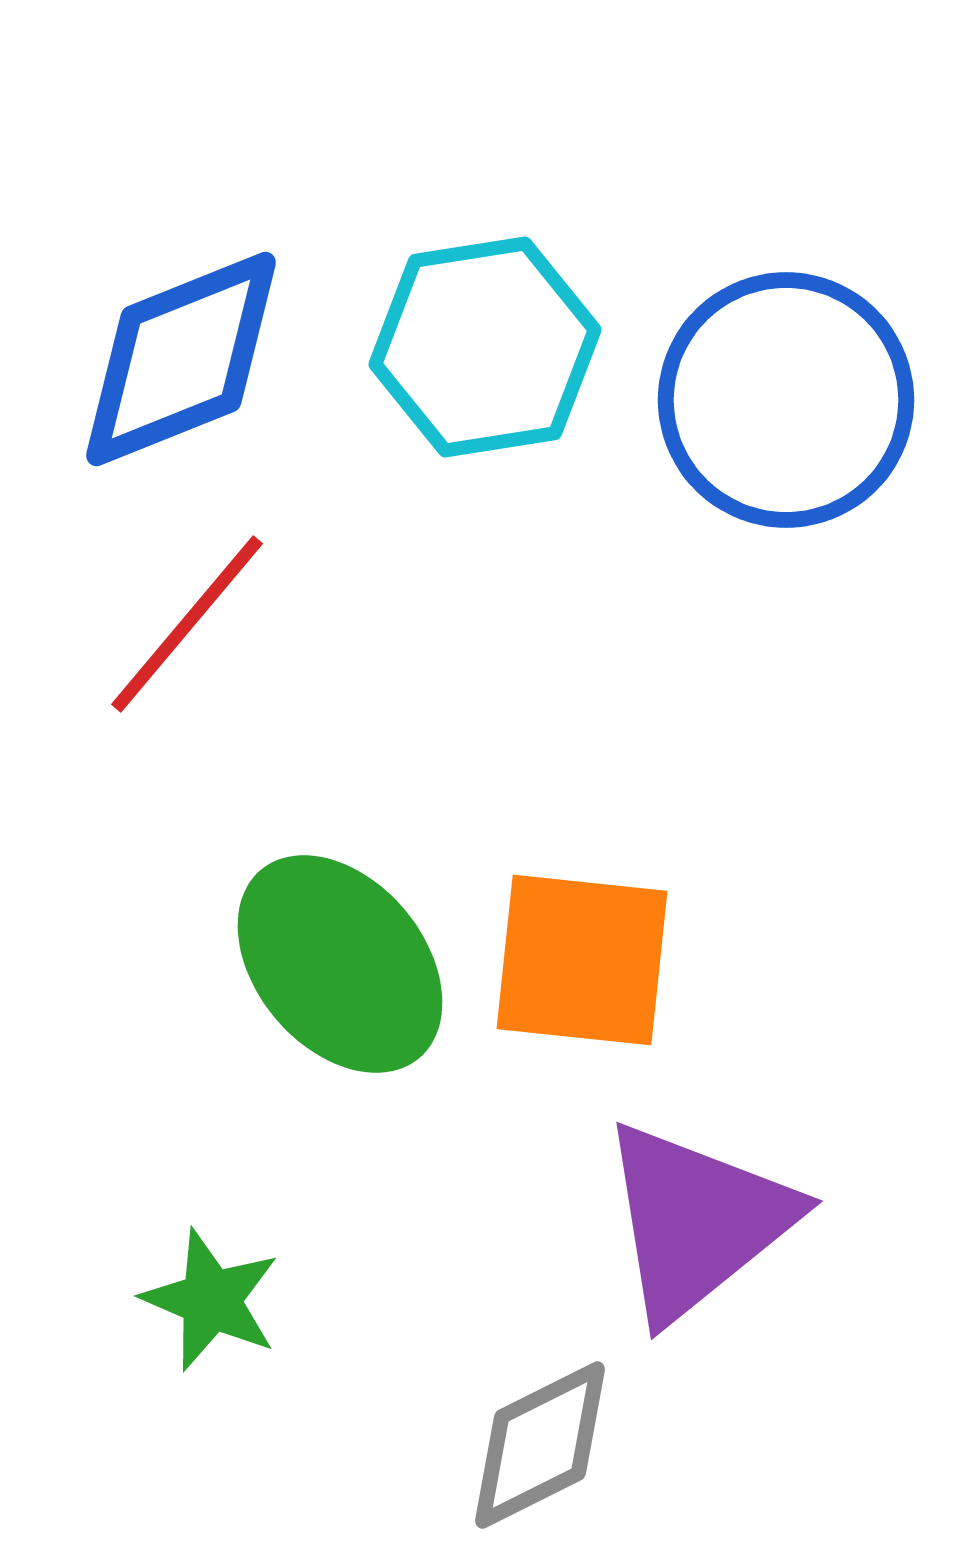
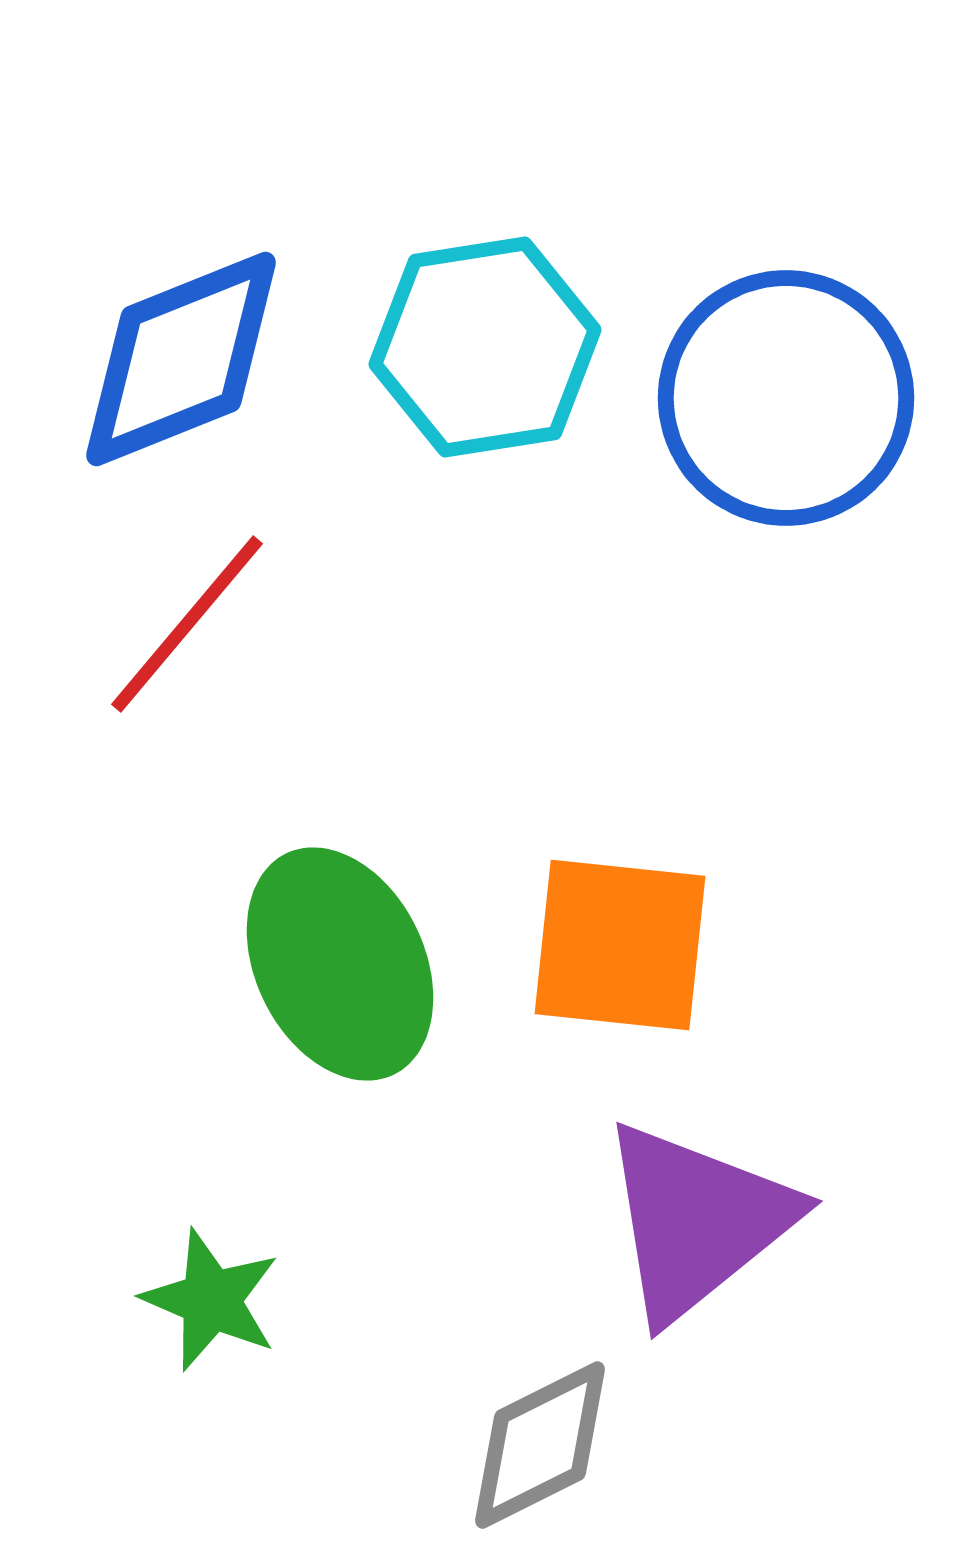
blue circle: moved 2 px up
orange square: moved 38 px right, 15 px up
green ellipse: rotated 14 degrees clockwise
